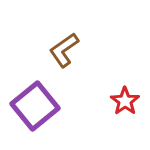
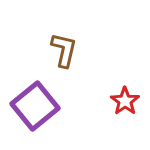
brown L-shape: rotated 138 degrees clockwise
